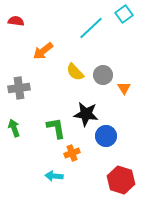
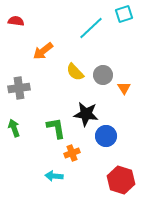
cyan square: rotated 18 degrees clockwise
